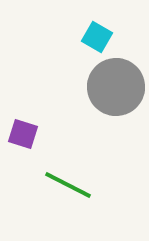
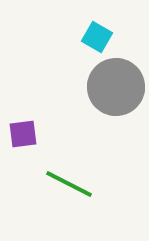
purple square: rotated 24 degrees counterclockwise
green line: moved 1 px right, 1 px up
